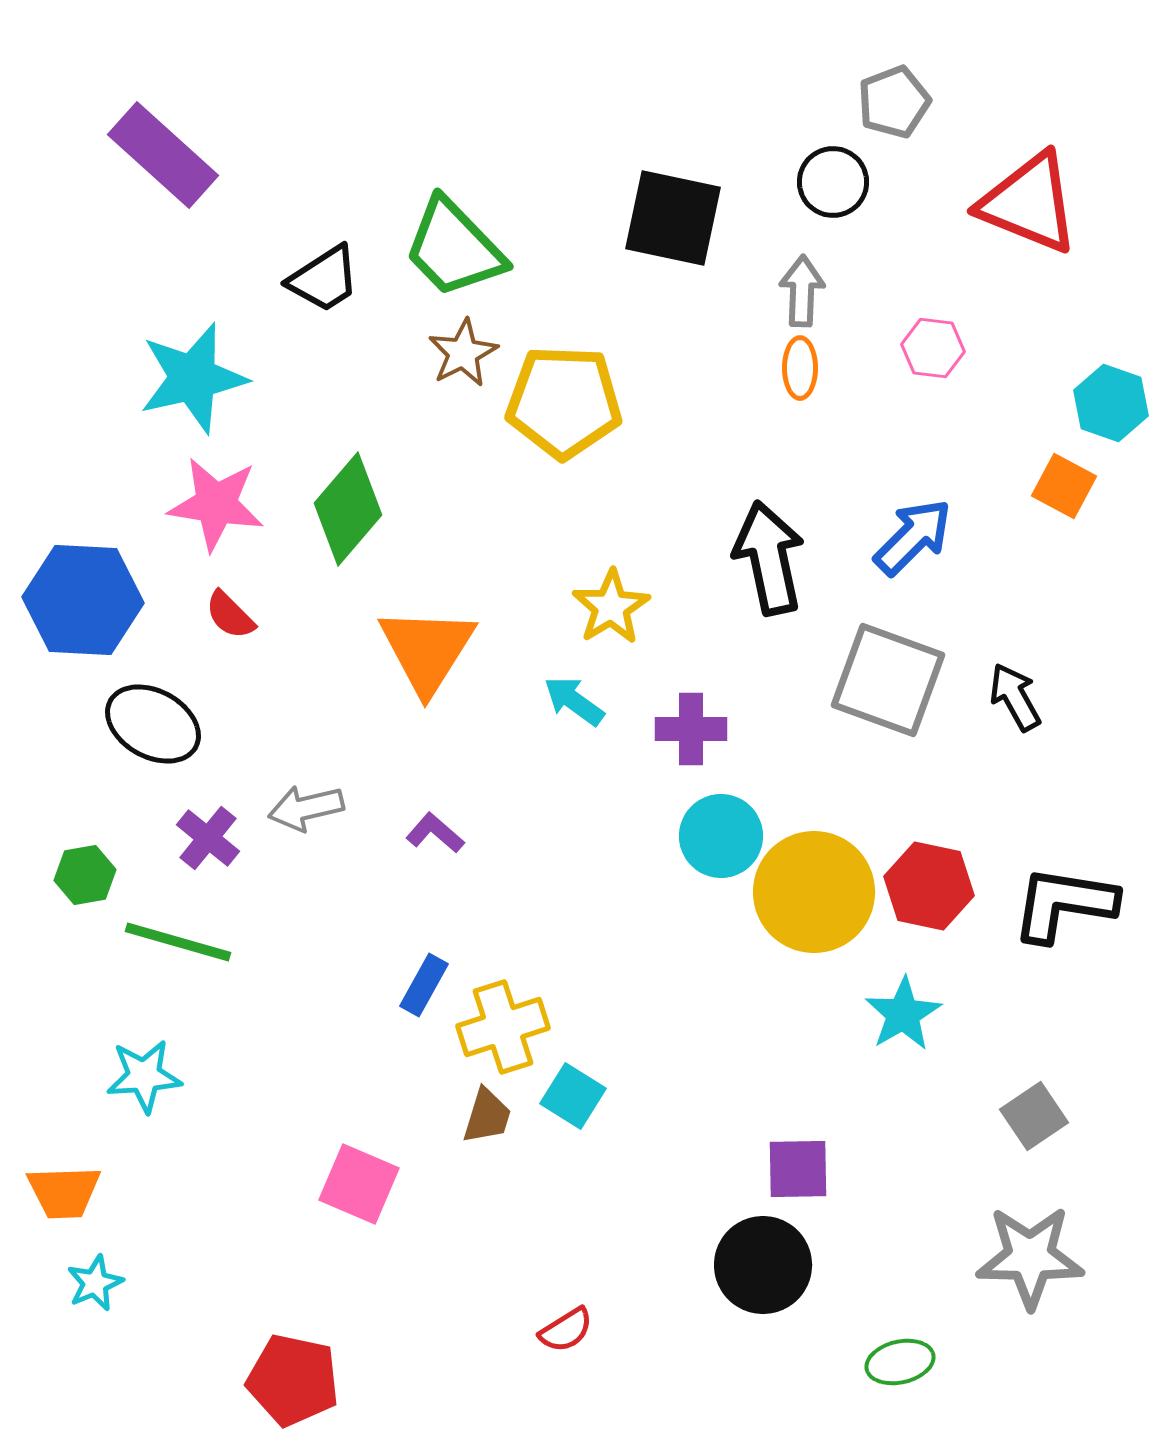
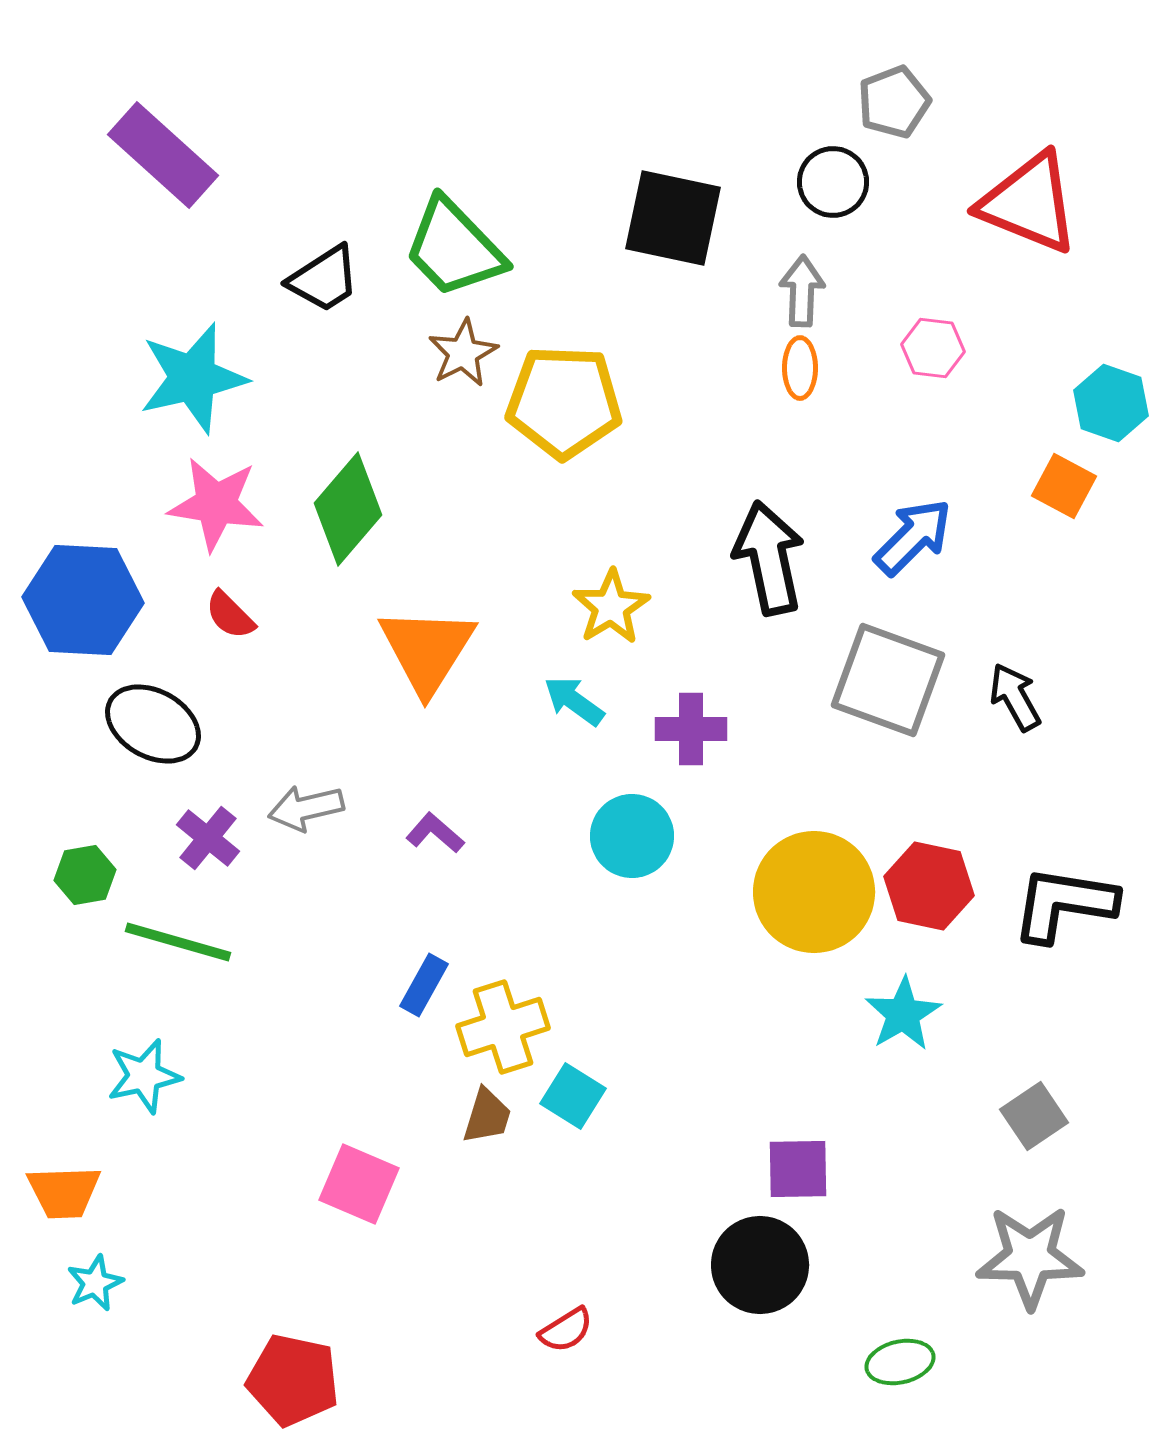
cyan circle at (721, 836): moved 89 px left
cyan star at (144, 1076): rotated 8 degrees counterclockwise
black circle at (763, 1265): moved 3 px left
